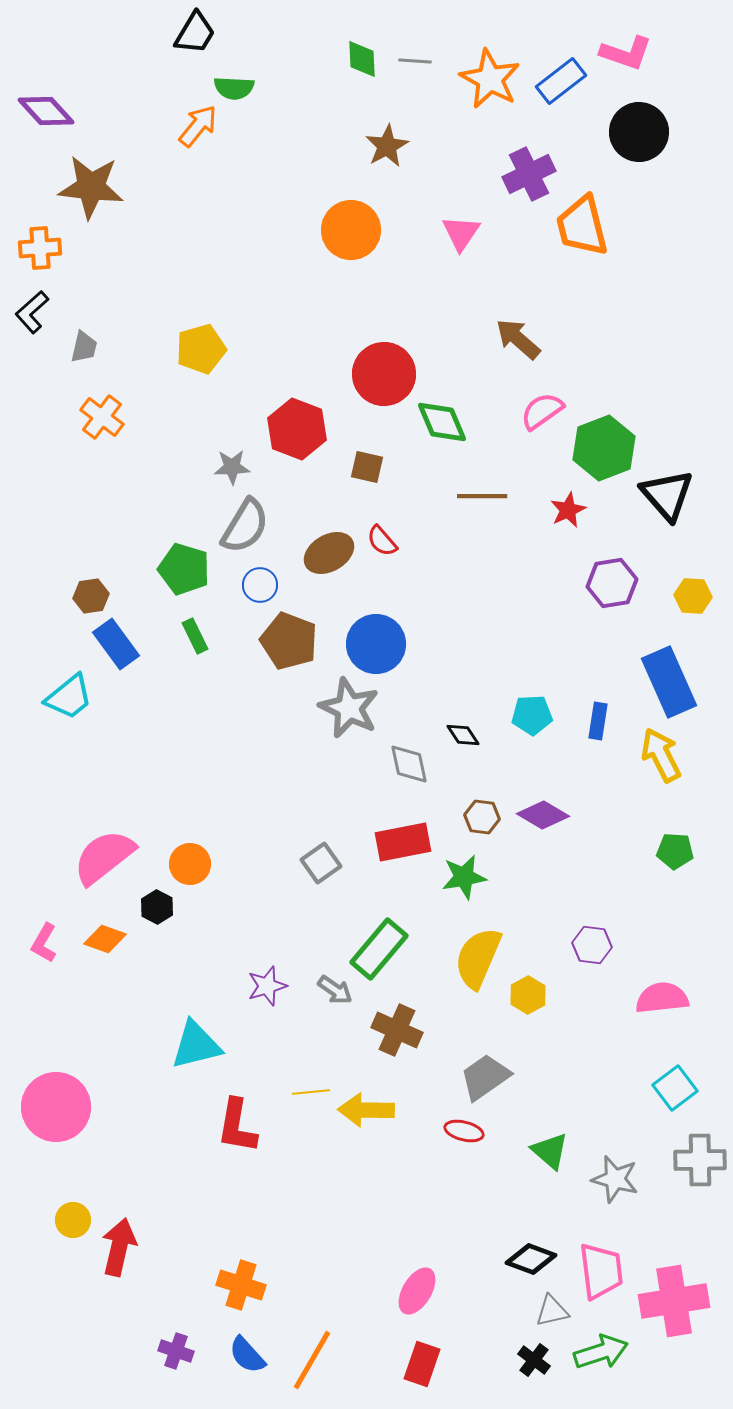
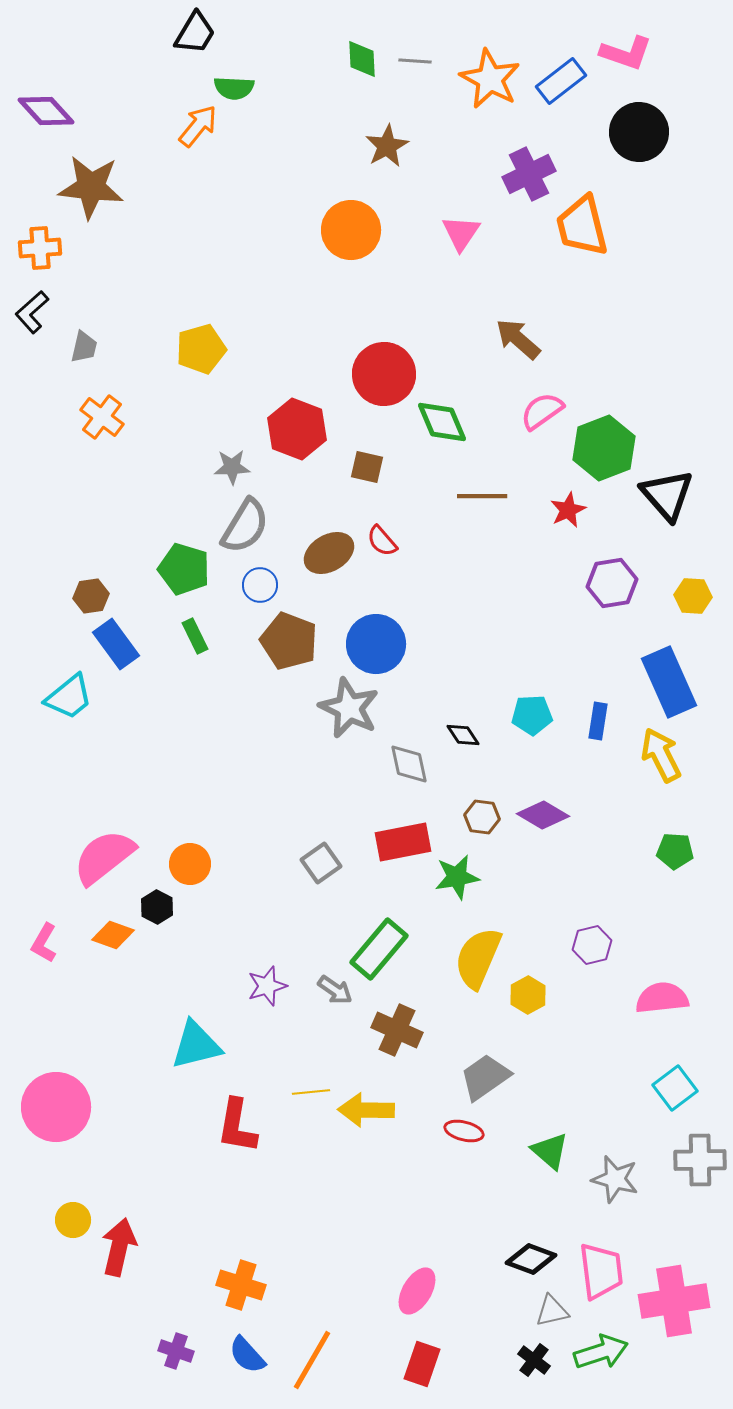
green star at (464, 877): moved 7 px left
orange diamond at (105, 939): moved 8 px right, 4 px up
purple hexagon at (592, 945): rotated 21 degrees counterclockwise
